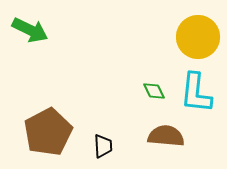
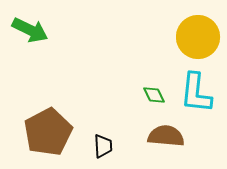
green diamond: moved 4 px down
